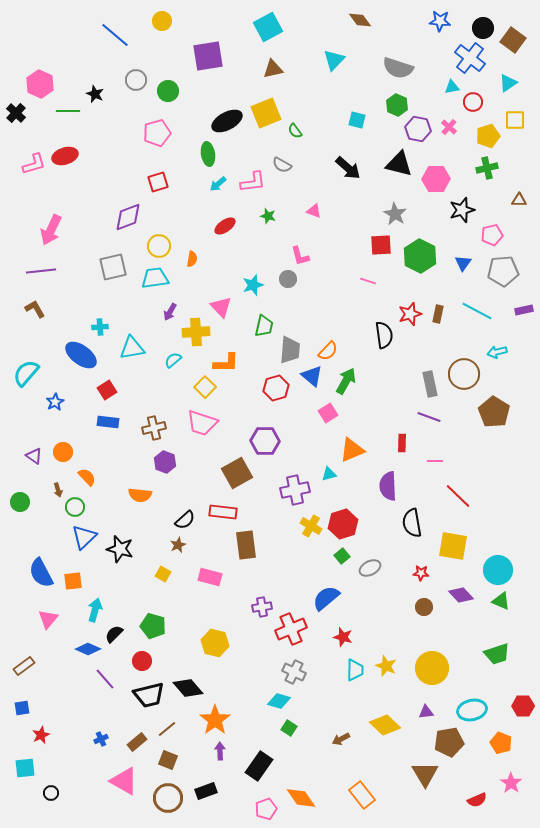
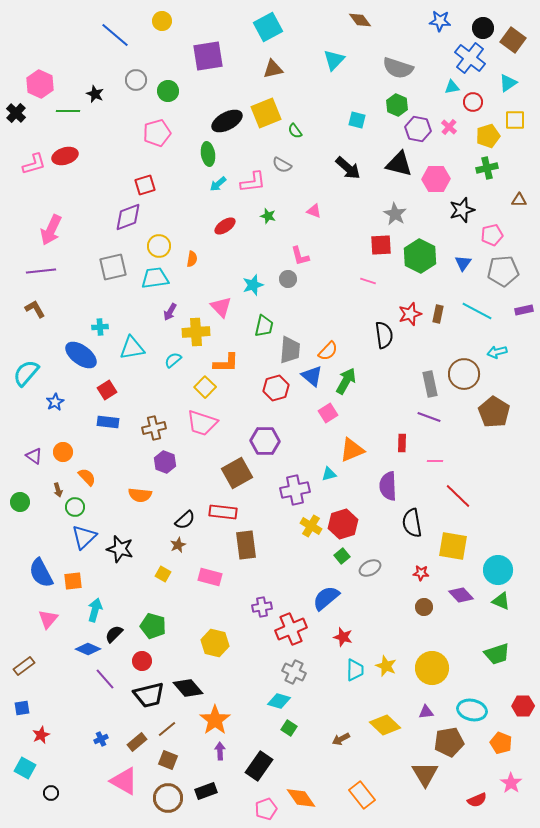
red square at (158, 182): moved 13 px left, 3 px down
cyan ellipse at (472, 710): rotated 24 degrees clockwise
cyan square at (25, 768): rotated 35 degrees clockwise
